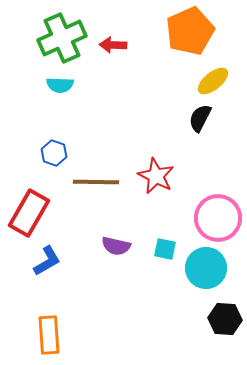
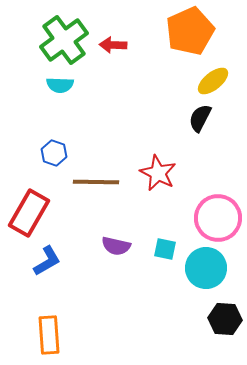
green cross: moved 2 px right, 2 px down; rotated 12 degrees counterclockwise
red star: moved 2 px right, 3 px up
